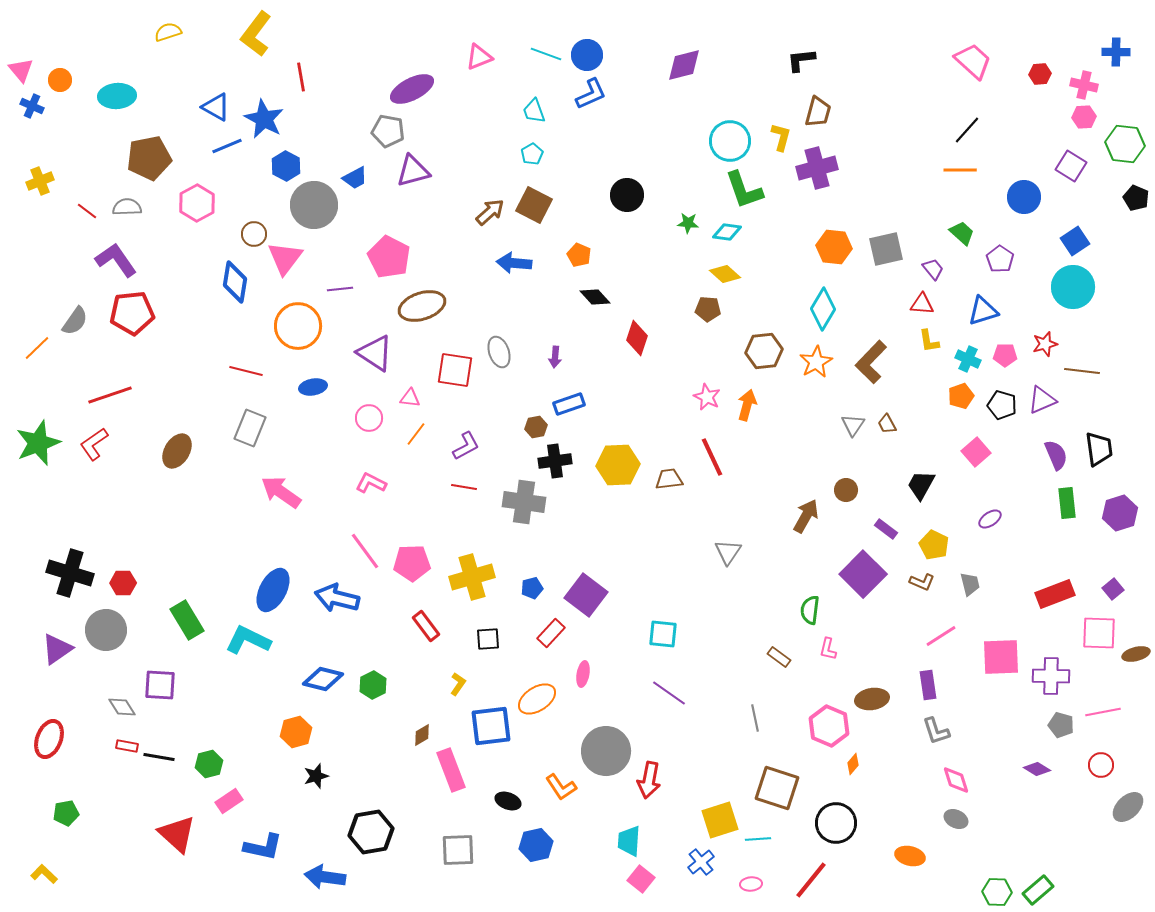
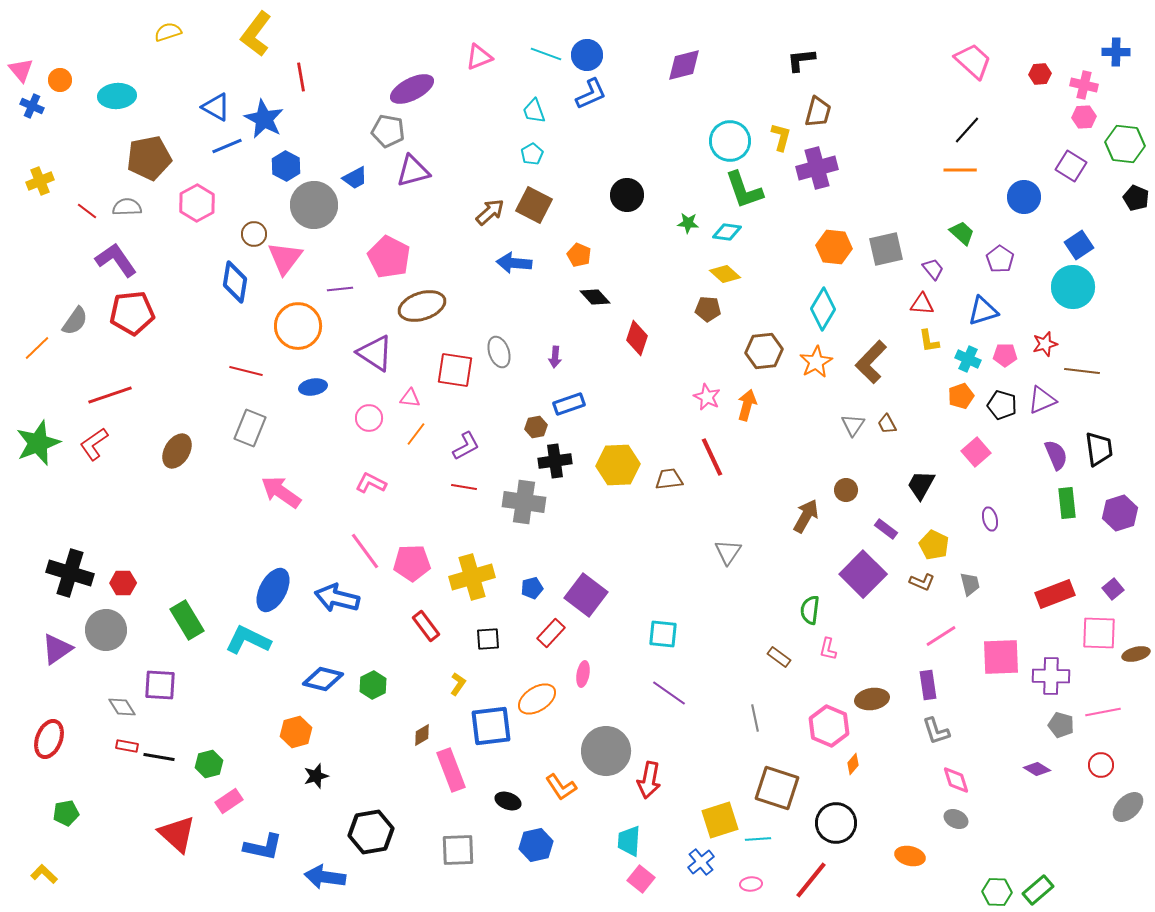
blue square at (1075, 241): moved 4 px right, 4 px down
purple ellipse at (990, 519): rotated 70 degrees counterclockwise
